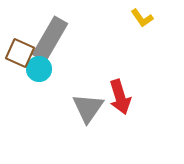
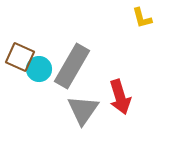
yellow L-shape: rotated 20 degrees clockwise
gray rectangle: moved 22 px right, 27 px down
brown square: moved 4 px down
gray triangle: moved 5 px left, 2 px down
